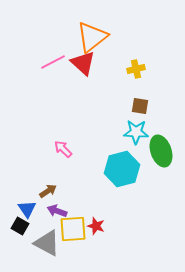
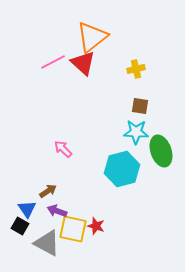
yellow square: rotated 16 degrees clockwise
